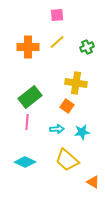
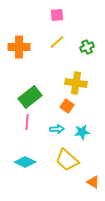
orange cross: moved 9 px left
